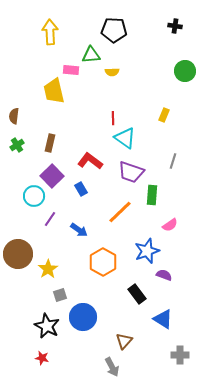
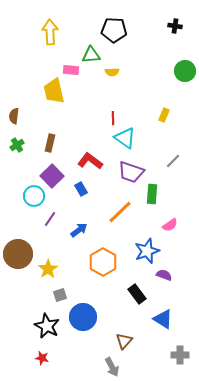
gray line: rotated 28 degrees clockwise
green rectangle: moved 1 px up
blue arrow: rotated 72 degrees counterclockwise
